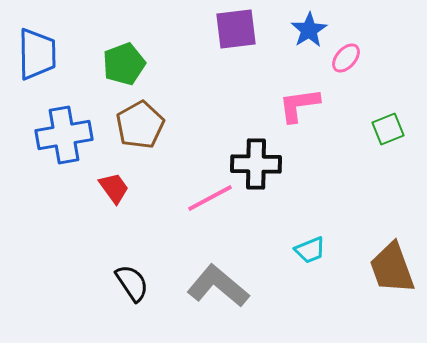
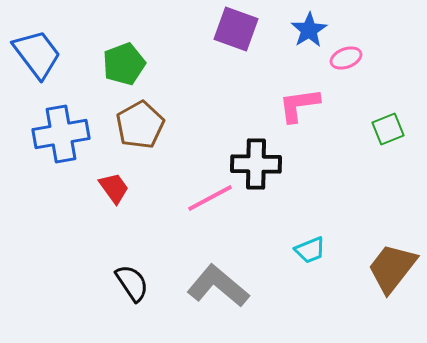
purple square: rotated 27 degrees clockwise
blue trapezoid: rotated 36 degrees counterclockwise
pink ellipse: rotated 28 degrees clockwise
blue cross: moved 3 px left, 1 px up
brown trapezoid: rotated 58 degrees clockwise
